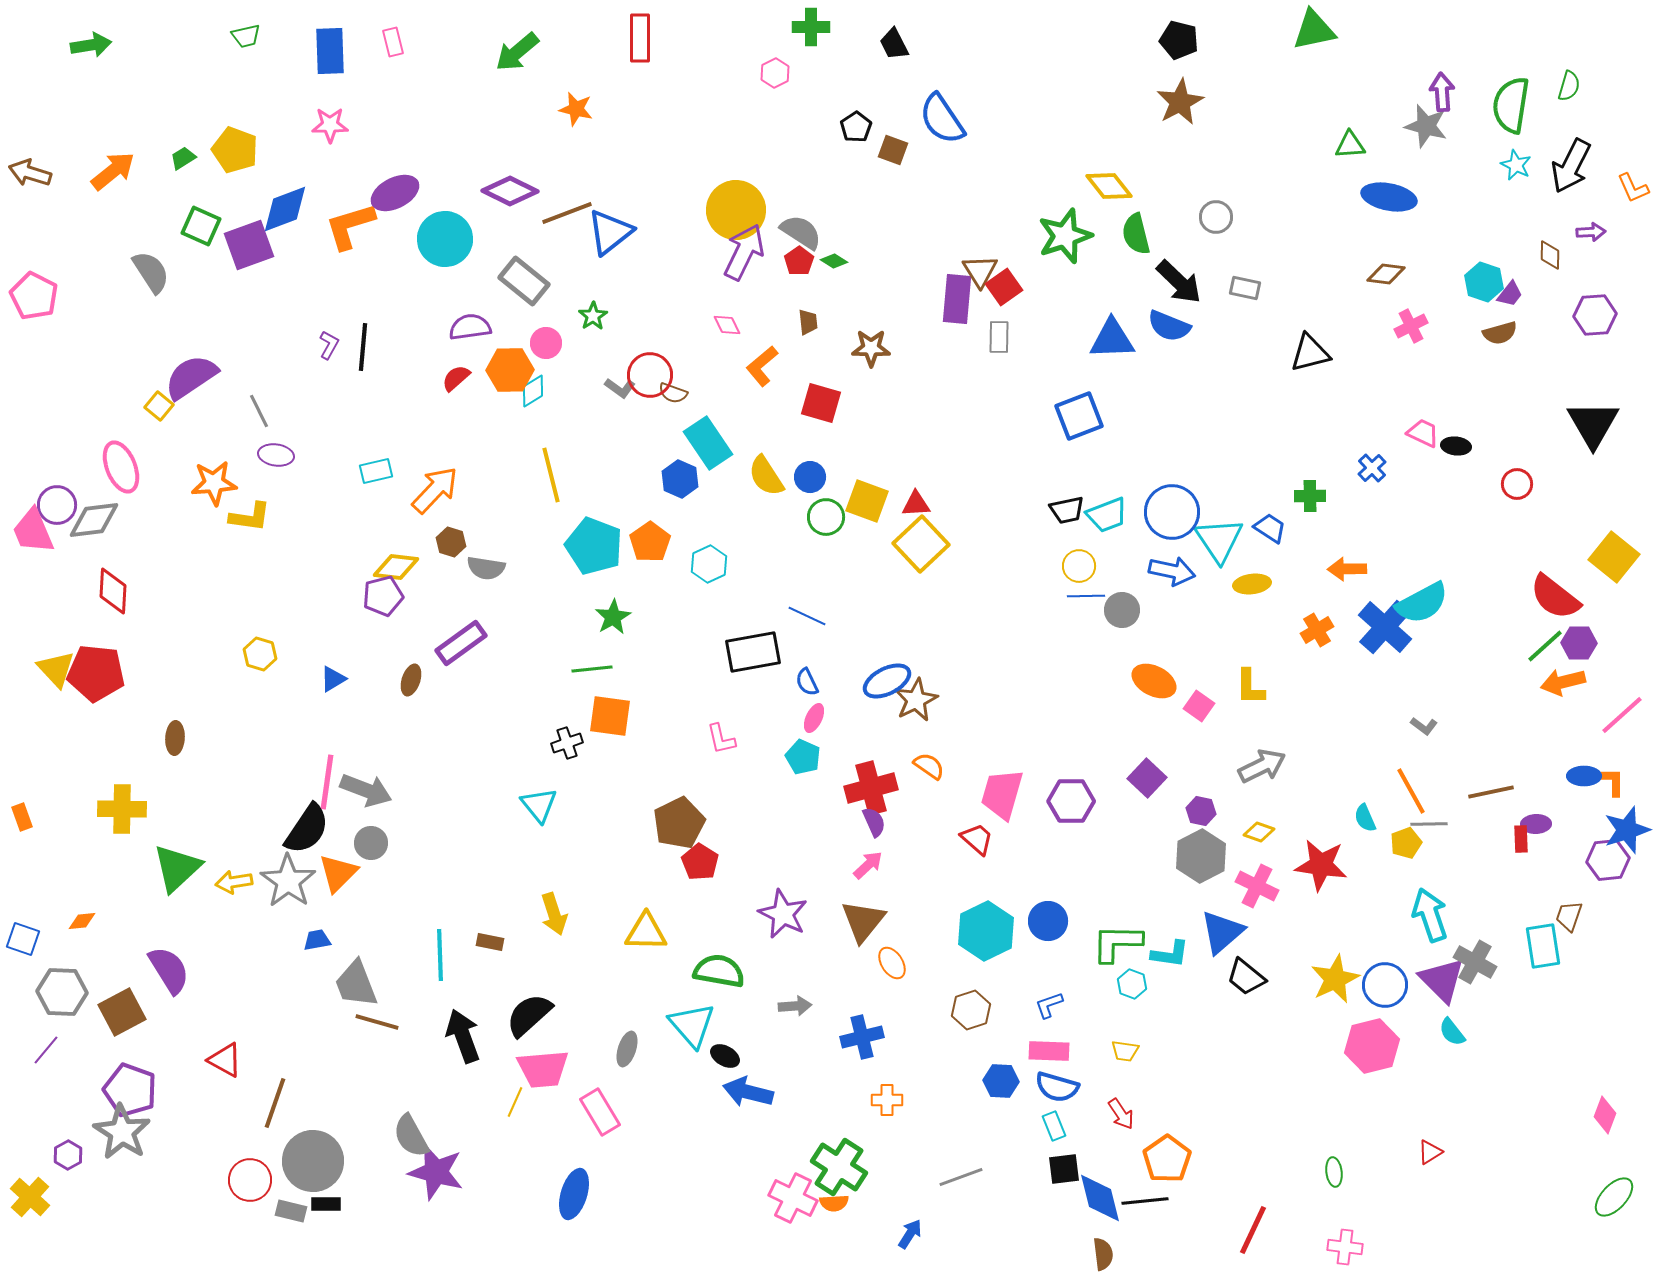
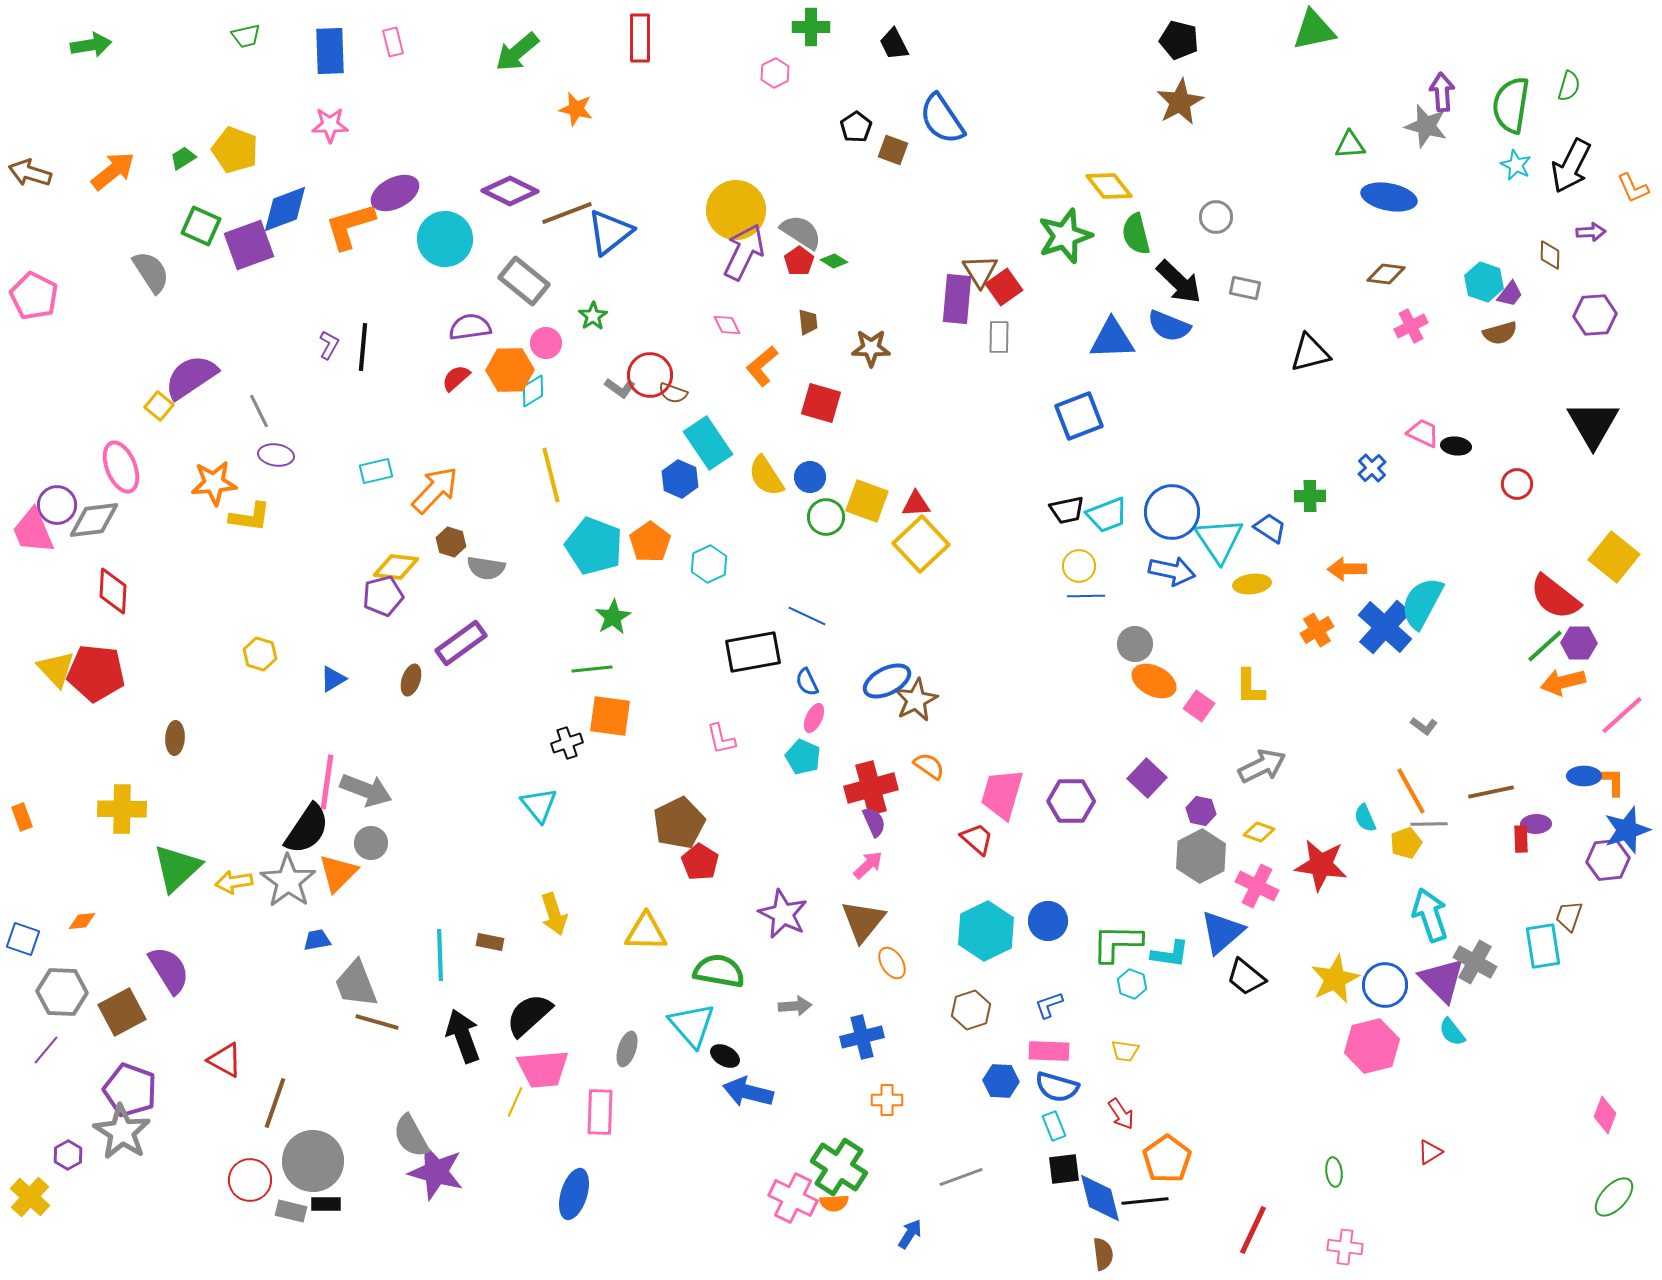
cyan semicircle at (1422, 603): rotated 146 degrees clockwise
gray circle at (1122, 610): moved 13 px right, 34 px down
pink rectangle at (600, 1112): rotated 33 degrees clockwise
